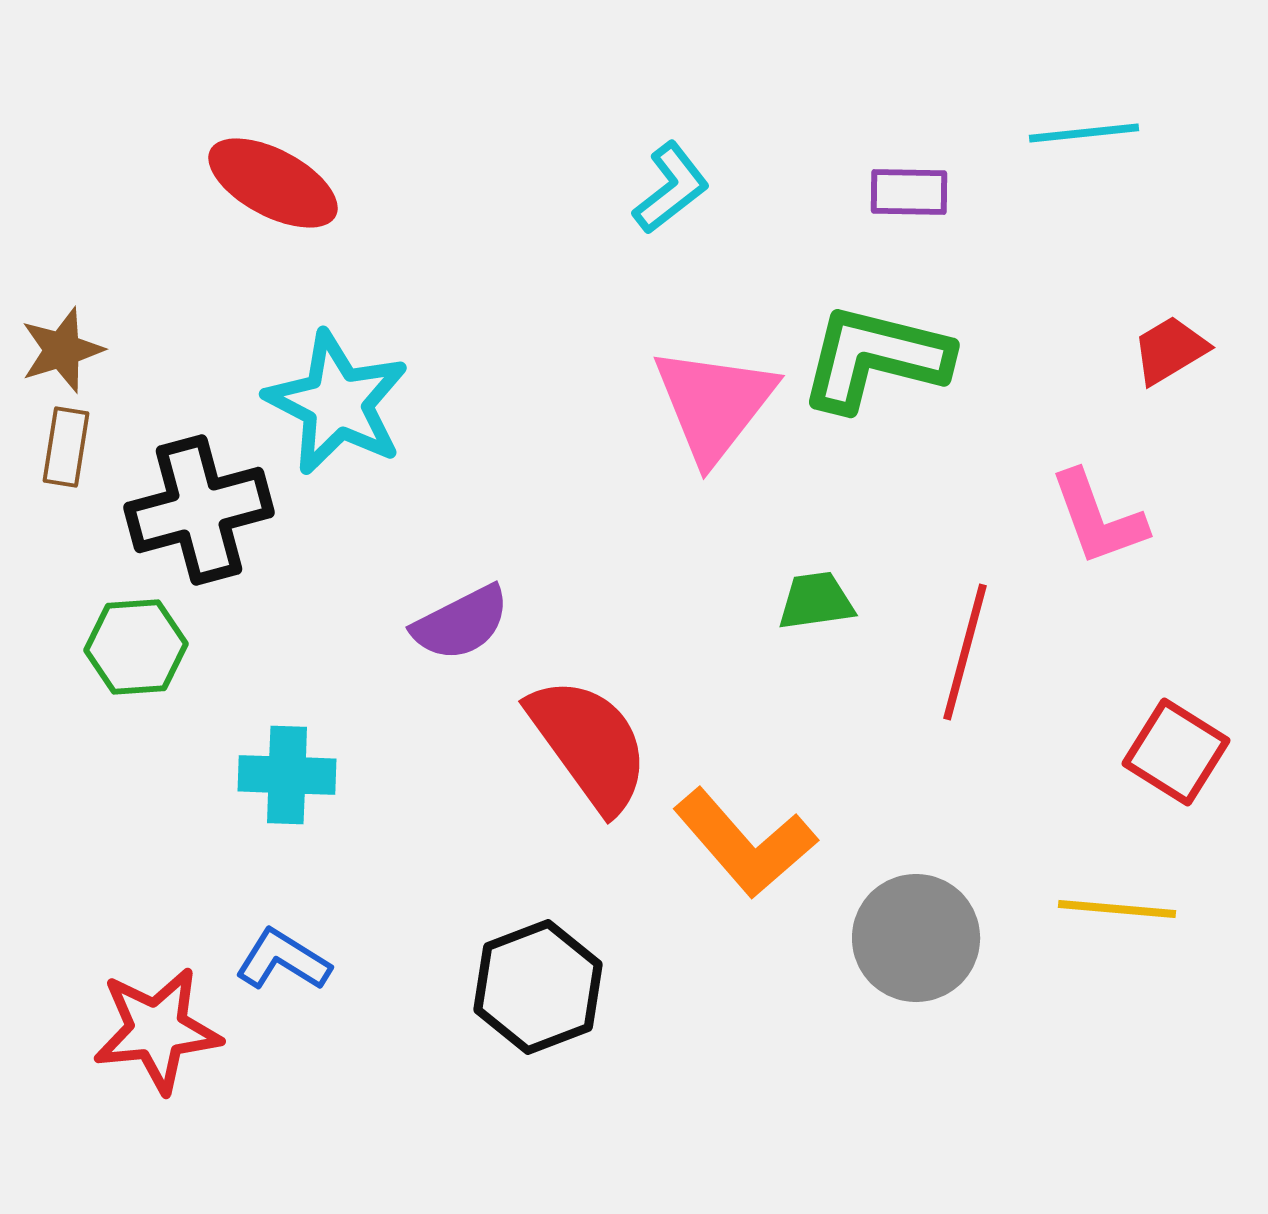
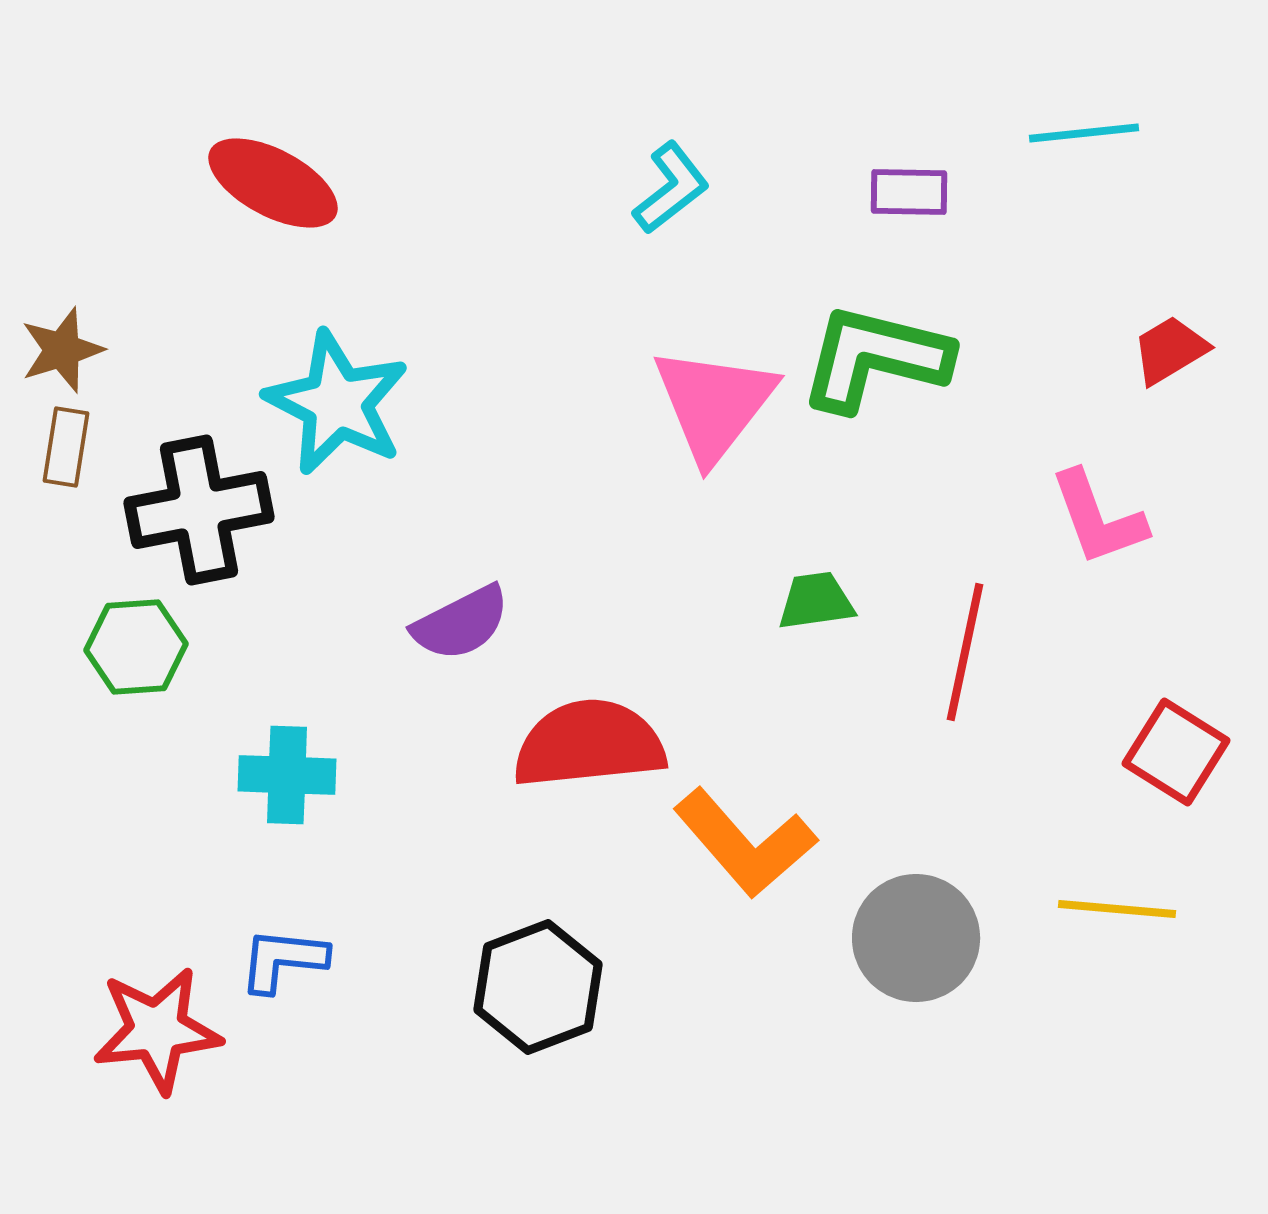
black cross: rotated 4 degrees clockwise
red line: rotated 3 degrees counterclockwise
red semicircle: rotated 60 degrees counterclockwise
blue L-shape: rotated 26 degrees counterclockwise
